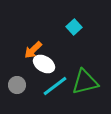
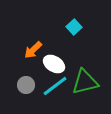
white ellipse: moved 10 px right
gray circle: moved 9 px right
